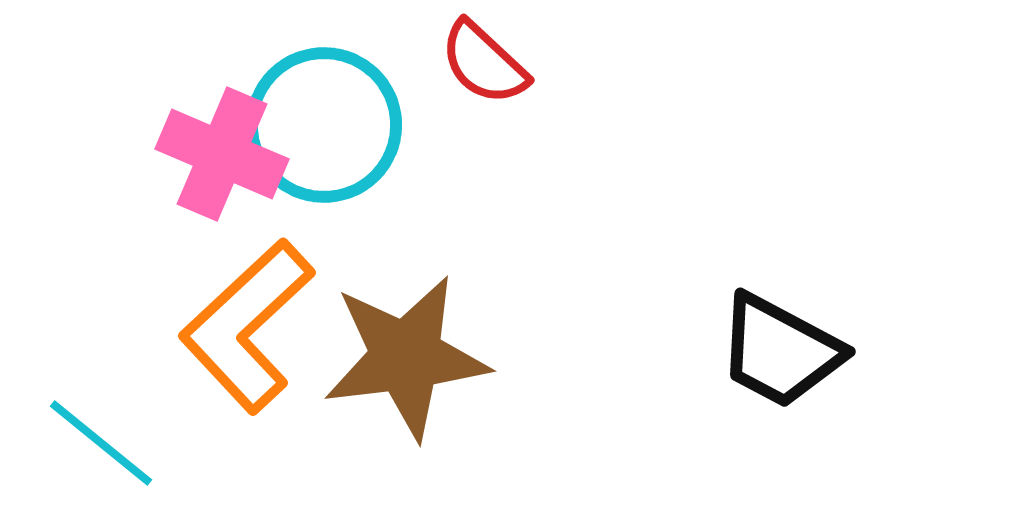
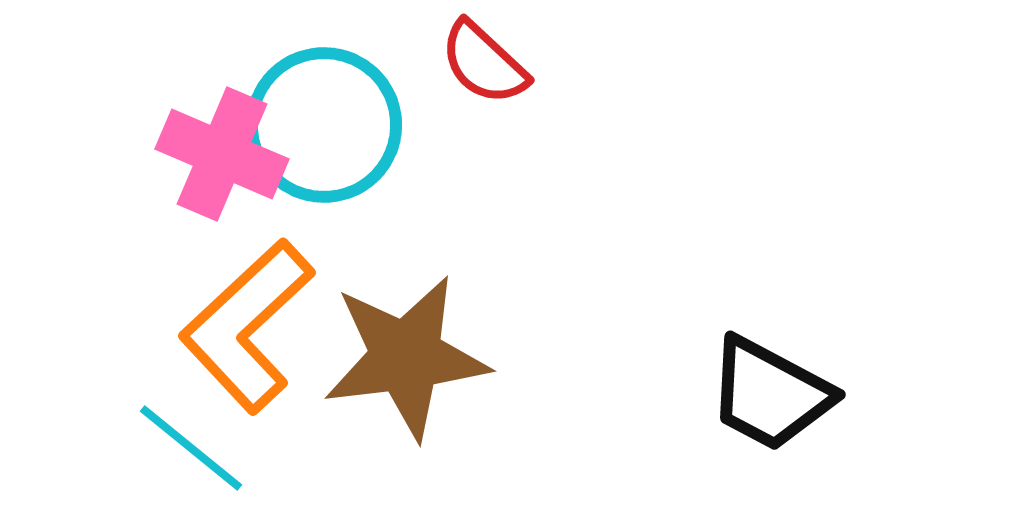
black trapezoid: moved 10 px left, 43 px down
cyan line: moved 90 px right, 5 px down
